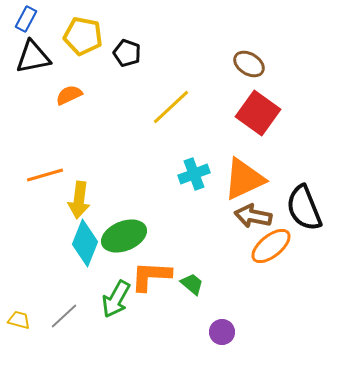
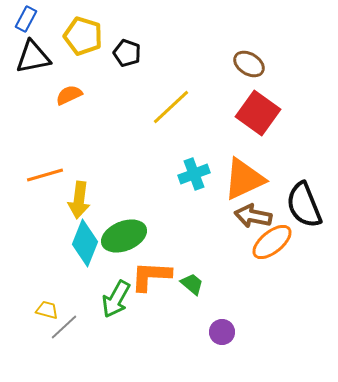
yellow pentagon: rotated 6 degrees clockwise
black semicircle: moved 3 px up
orange ellipse: moved 1 px right, 4 px up
gray line: moved 11 px down
yellow trapezoid: moved 28 px right, 10 px up
